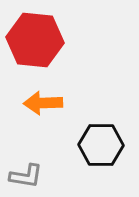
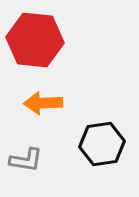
black hexagon: moved 1 px right, 1 px up; rotated 9 degrees counterclockwise
gray L-shape: moved 16 px up
